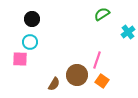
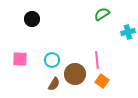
cyan cross: rotated 24 degrees clockwise
cyan circle: moved 22 px right, 18 px down
pink line: rotated 24 degrees counterclockwise
brown circle: moved 2 px left, 1 px up
